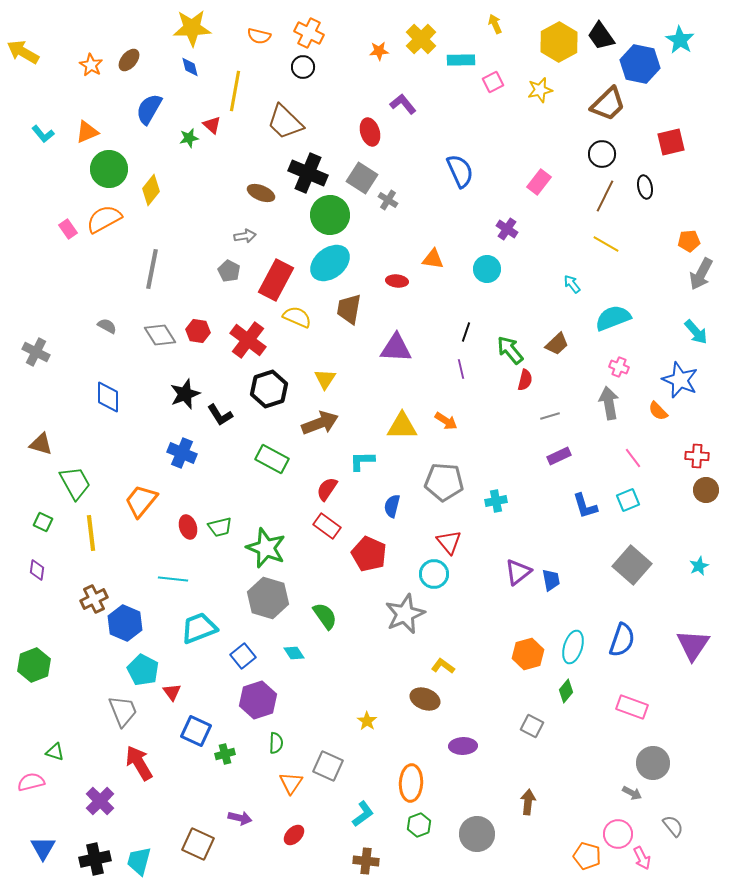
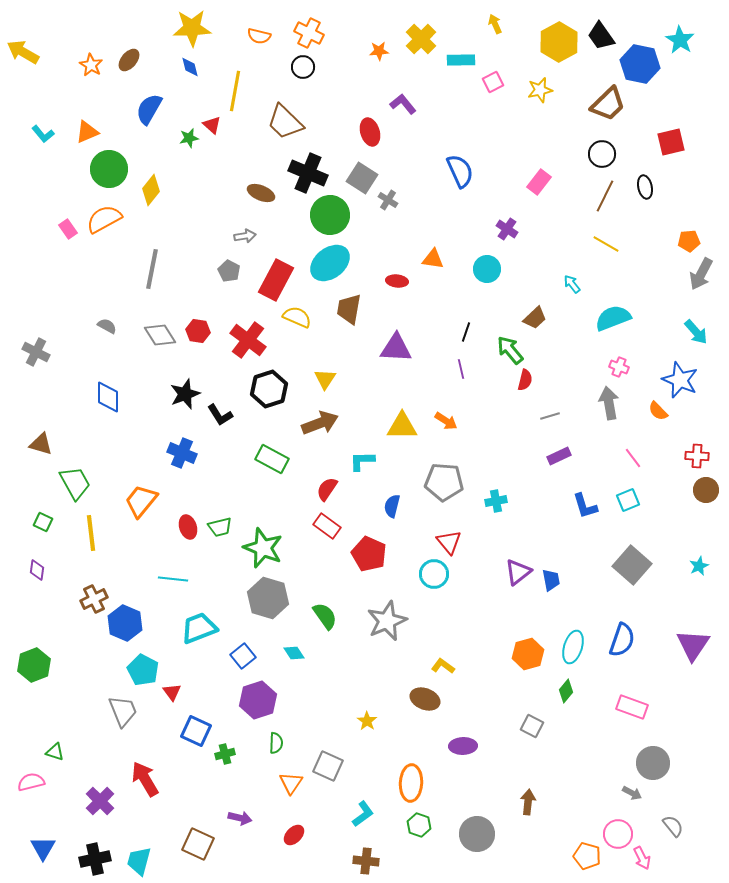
brown trapezoid at (557, 344): moved 22 px left, 26 px up
green star at (266, 548): moved 3 px left
gray star at (405, 614): moved 18 px left, 7 px down
red arrow at (139, 763): moved 6 px right, 16 px down
green hexagon at (419, 825): rotated 20 degrees counterclockwise
